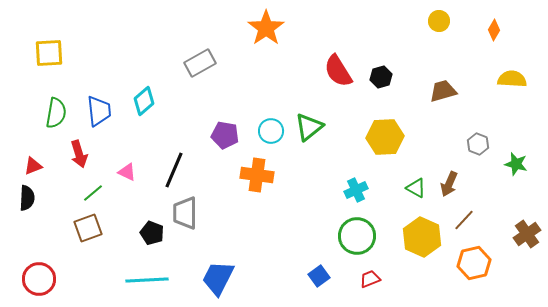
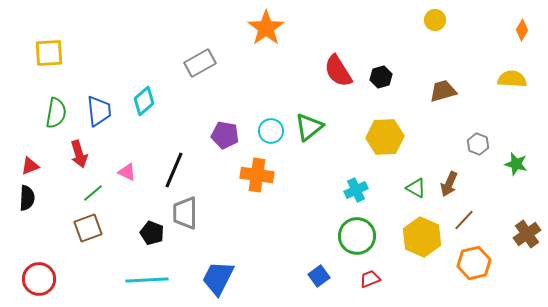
yellow circle at (439, 21): moved 4 px left, 1 px up
orange diamond at (494, 30): moved 28 px right
red triangle at (33, 166): moved 3 px left
